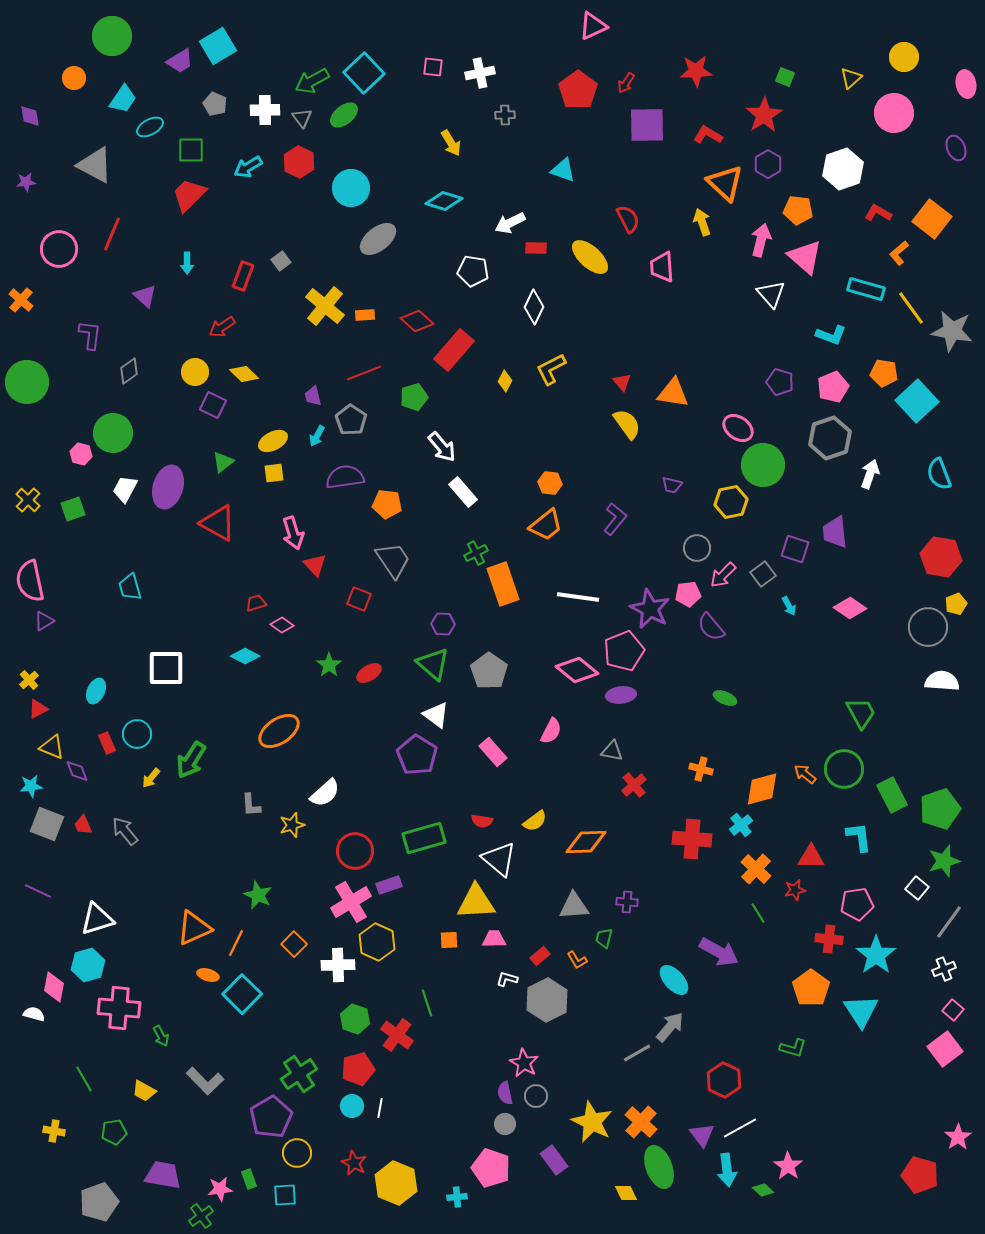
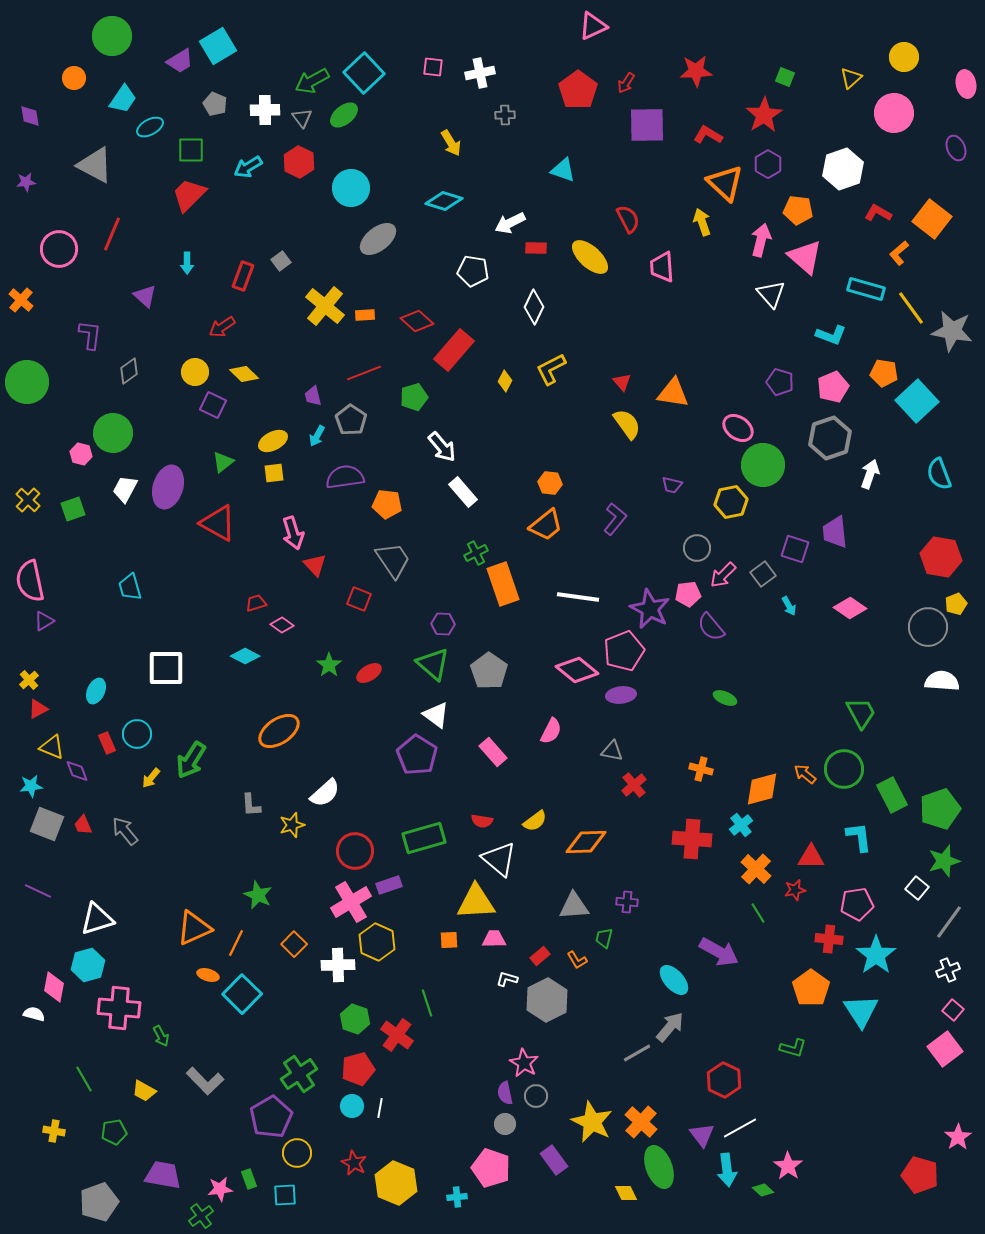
white cross at (944, 969): moved 4 px right, 1 px down
